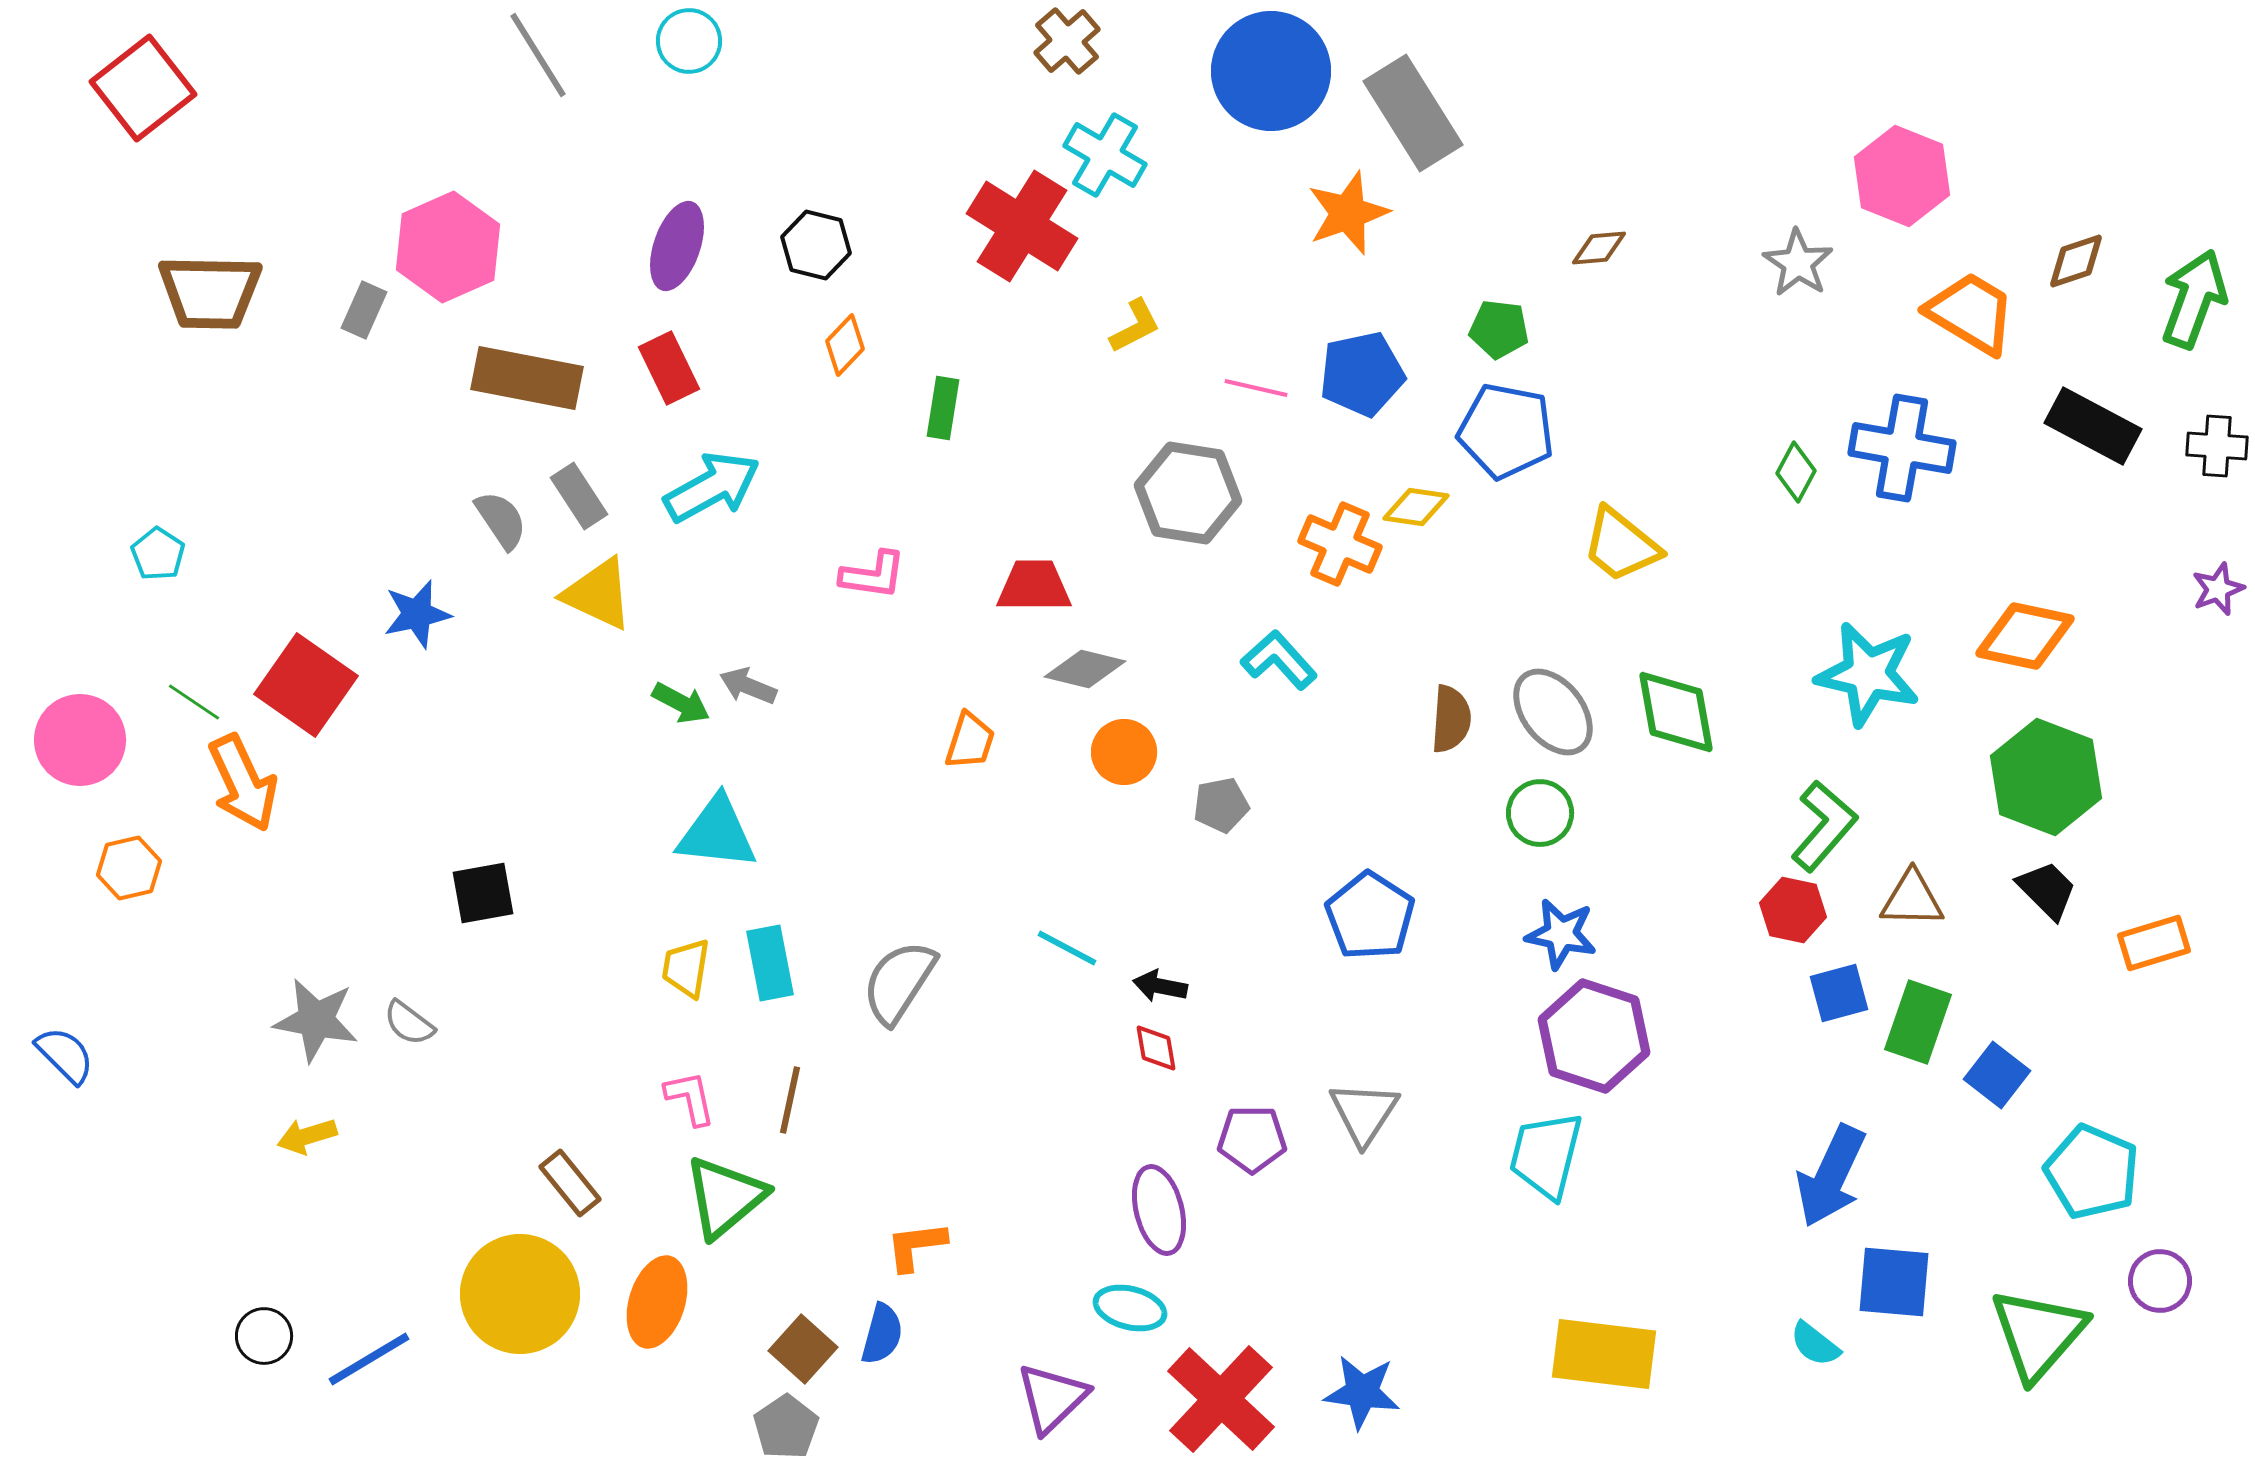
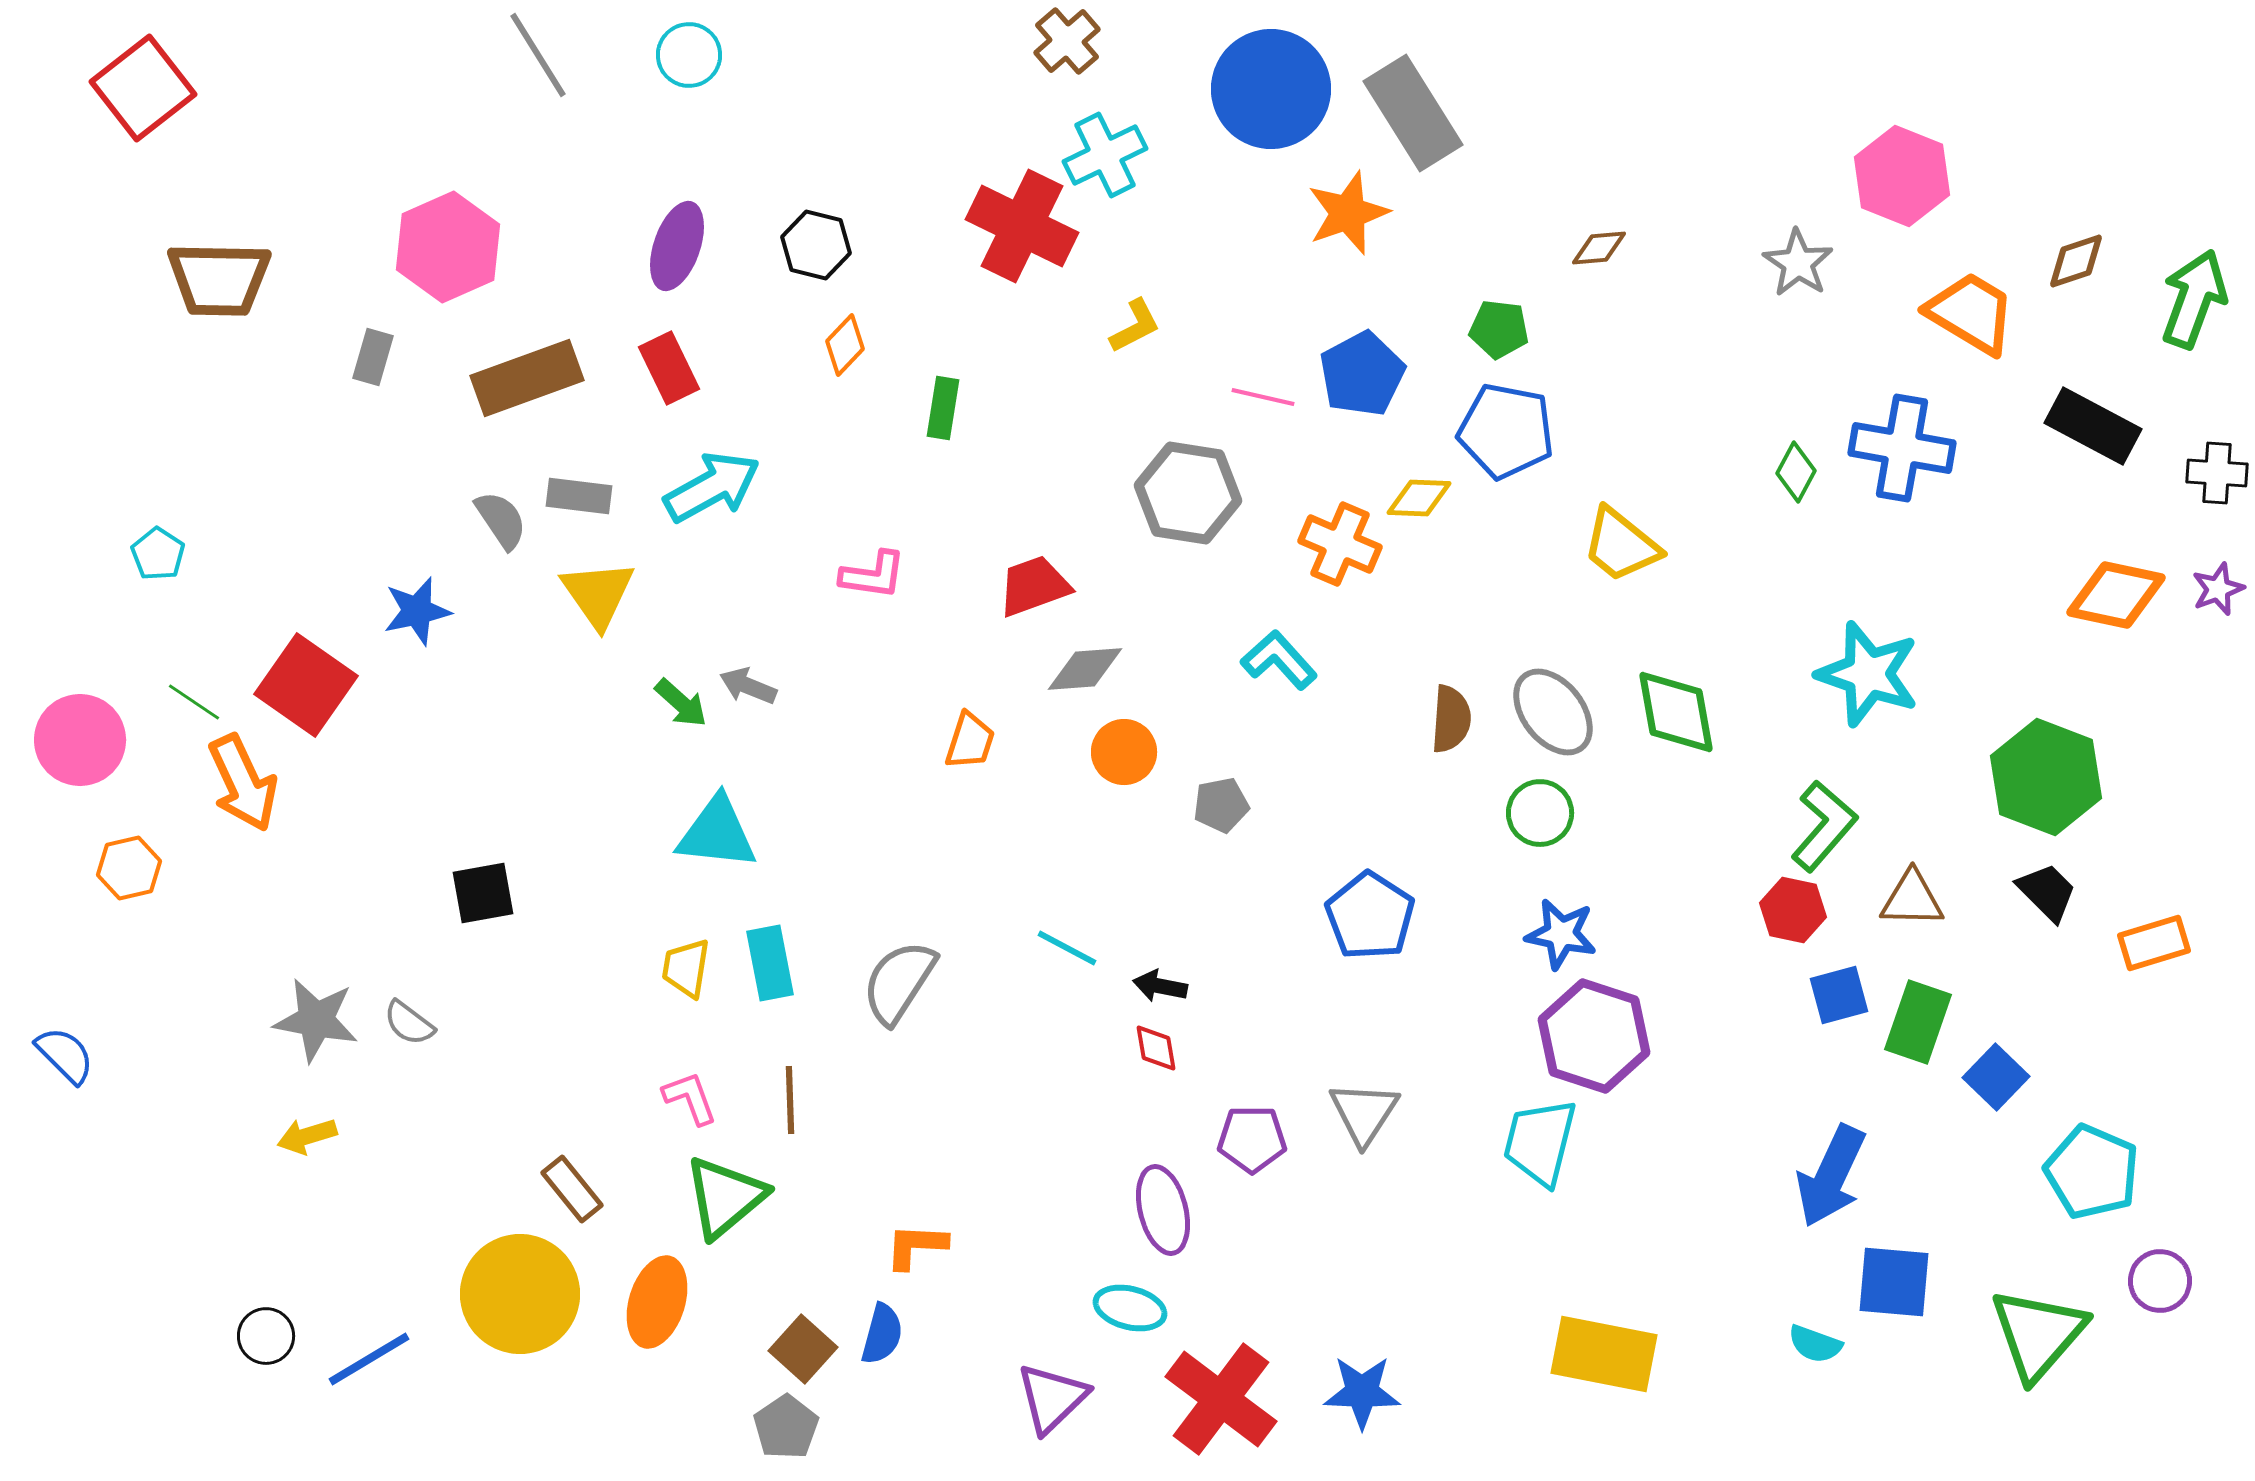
cyan circle at (689, 41): moved 14 px down
blue circle at (1271, 71): moved 18 px down
cyan cross at (1105, 155): rotated 34 degrees clockwise
red cross at (1022, 226): rotated 6 degrees counterclockwise
brown trapezoid at (210, 292): moved 9 px right, 13 px up
gray rectangle at (364, 310): moved 9 px right, 47 px down; rotated 8 degrees counterclockwise
blue pentagon at (1362, 374): rotated 16 degrees counterclockwise
brown rectangle at (527, 378): rotated 31 degrees counterclockwise
pink line at (1256, 388): moved 7 px right, 9 px down
black cross at (2217, 446): moved 27 px down
gray rectangle at (579, 496): rotated 50 degrees counterclockwise
yellow diamond at (1416, 507): moved 3 px right, 9 px up; rotated 6 degrees counterclockwise
red trapezoid at (1034, 586): rotated 20 degrees counterclockwise
yellow triangle at (598, 594): rotated 30 degrees clockwise
blue star at (417, 614): moved 3 px up
orange diamond at (2025, 636): moved 91 px right, 41 px up
gray diamond at (1085, 669): rotated 18 degrees counterclockwise
cyan star at (1868, 674): rotated 6 degrees clockwise
green arrow at (681, 703): rotated 14 degrees clockwise
black trapezoid at (2047, 890): moved 2 px down
blue square at (1839, 993): moved 2 px down
blue square at (1997, 1075): moved 1 px left, 2 px down; rotated 6 degrees clockwise
pink L-shape at (690, 1098): rotated 8 degrees counterclockwise
brown line at (790, 1100): rotated 14 degrees counterclockwise
cyan trapezoid at (1546, 1155): moved 6 px left, 13 px up
brown rectangle at (570, 1183): moved 2 px right, 6 px down
purple ellipse at (1159, 1210): moved 4 px right
orange L-shape at (916, 1246): rotated 10 degrees clockwise
black circle at (264, 1336): moved 2 px right
cyan semicircle at (1815, 1344): rotated 18 degrees counterclockwise
yellow rectangle at (1604, 1354): rotated 4 degrees clockwise
blue star at (1362, 1392): rotated 6 degrees counterclockwise
red cross at (1221, 1399): rotated 6 degrees counterclockwise
